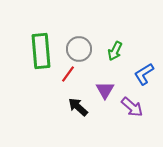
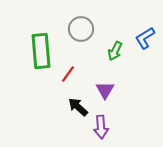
gray circle: moved 2 px right, 20 px up
blue L-shape: moved 1 px right, 36 px up
purple arrow: moved 31 px left, 20 px down; rotated 45 degrees clockwise
